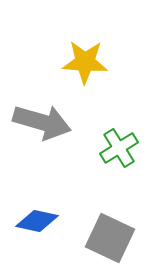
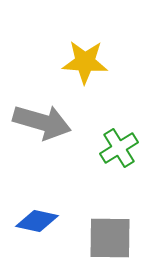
gray square: rotated 24 degrees counterclockwise
